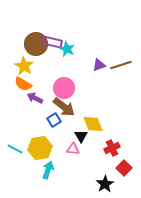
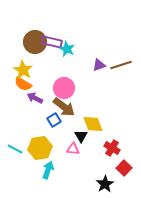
brown circle: moved 1 px left, 2 px up
yellow star: moved 1 px left, 4 px down
red cross: rotated 35 degrees counterclockwise
